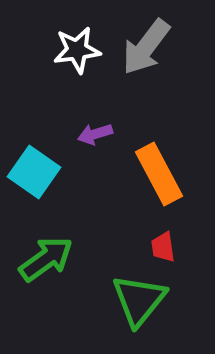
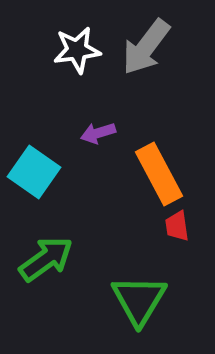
purple arrow: moved 3 px right, 1 px up
red trapezoid: moved 14 px right, 21 px up
green triangle: rotated 8 degrees counterclockwise
